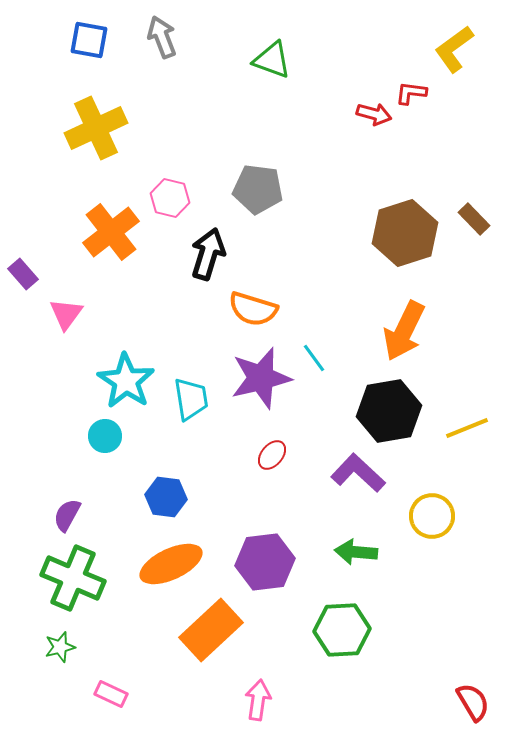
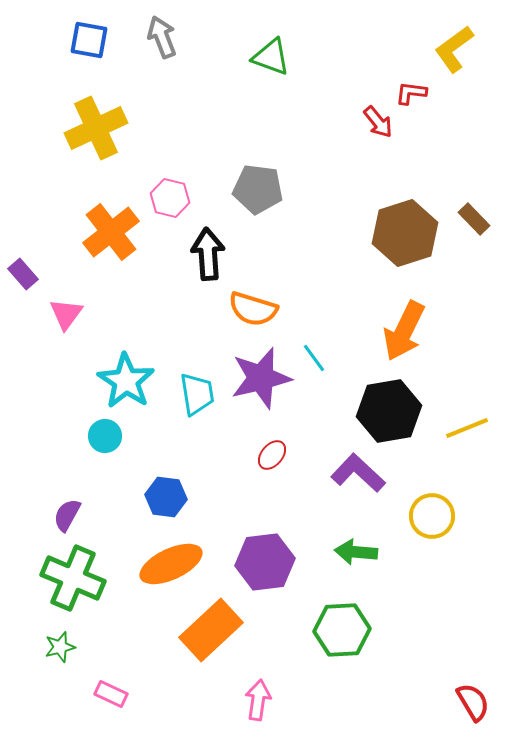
green triangle: moved 1 px left, 3 px up
red arrow: moved 4 px right, 8 px down; rotated 36 degrees clockwise
black arrow: rotated 21 degrees counterclockwise
cyan trapezoid: moved 6 px right, 5 px up
